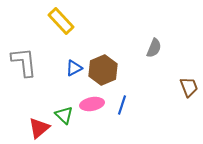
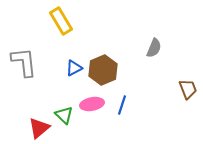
yellow rectangle: rotated 12 degrees clockwise
brown trapezoid: moved 1 px left, 2 px down
